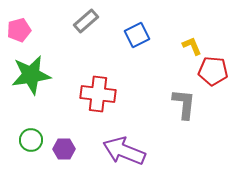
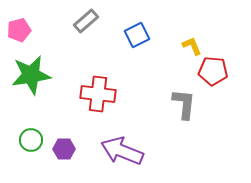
purple arrow: moved 2 px left
